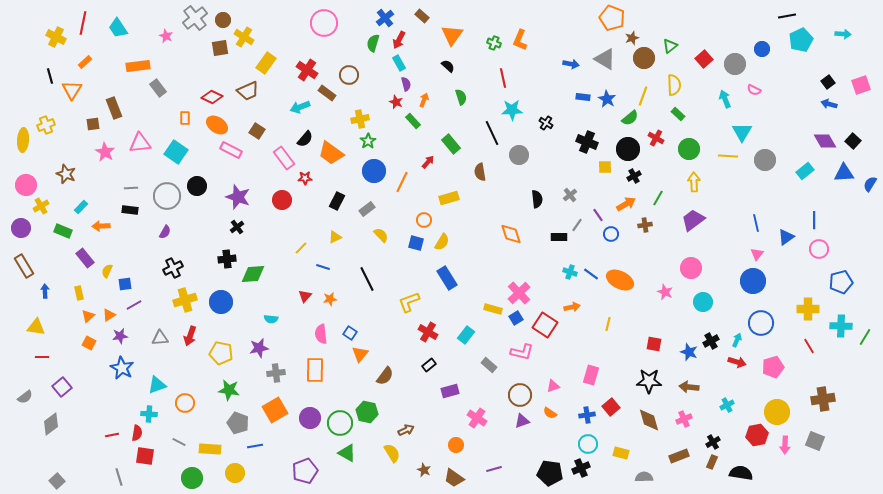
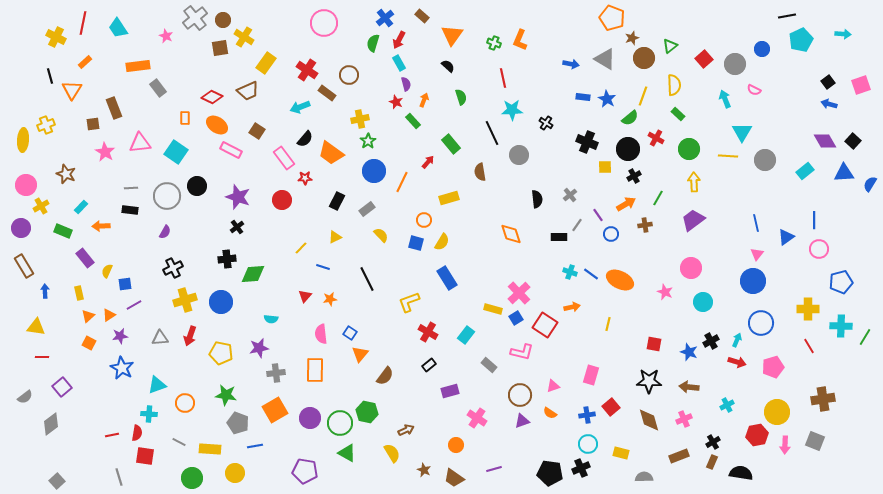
green star at (229, 390): moved 3 px left, 5 px down
purple pentagon at (305, 471): rotated 30 degrees clockwise
